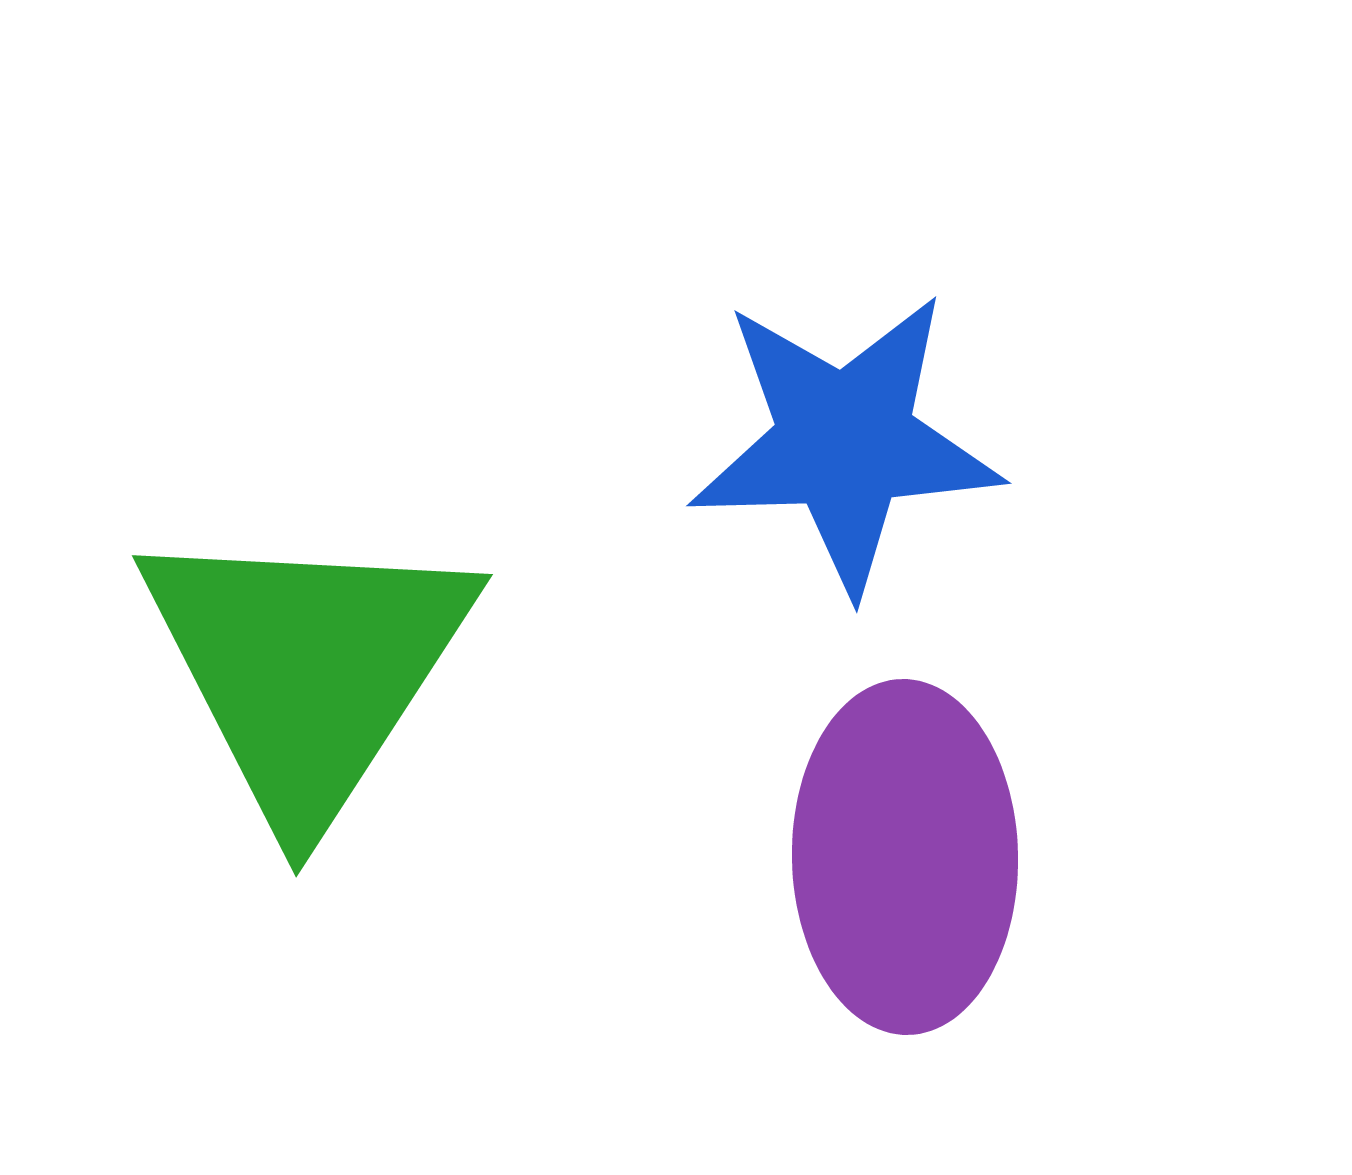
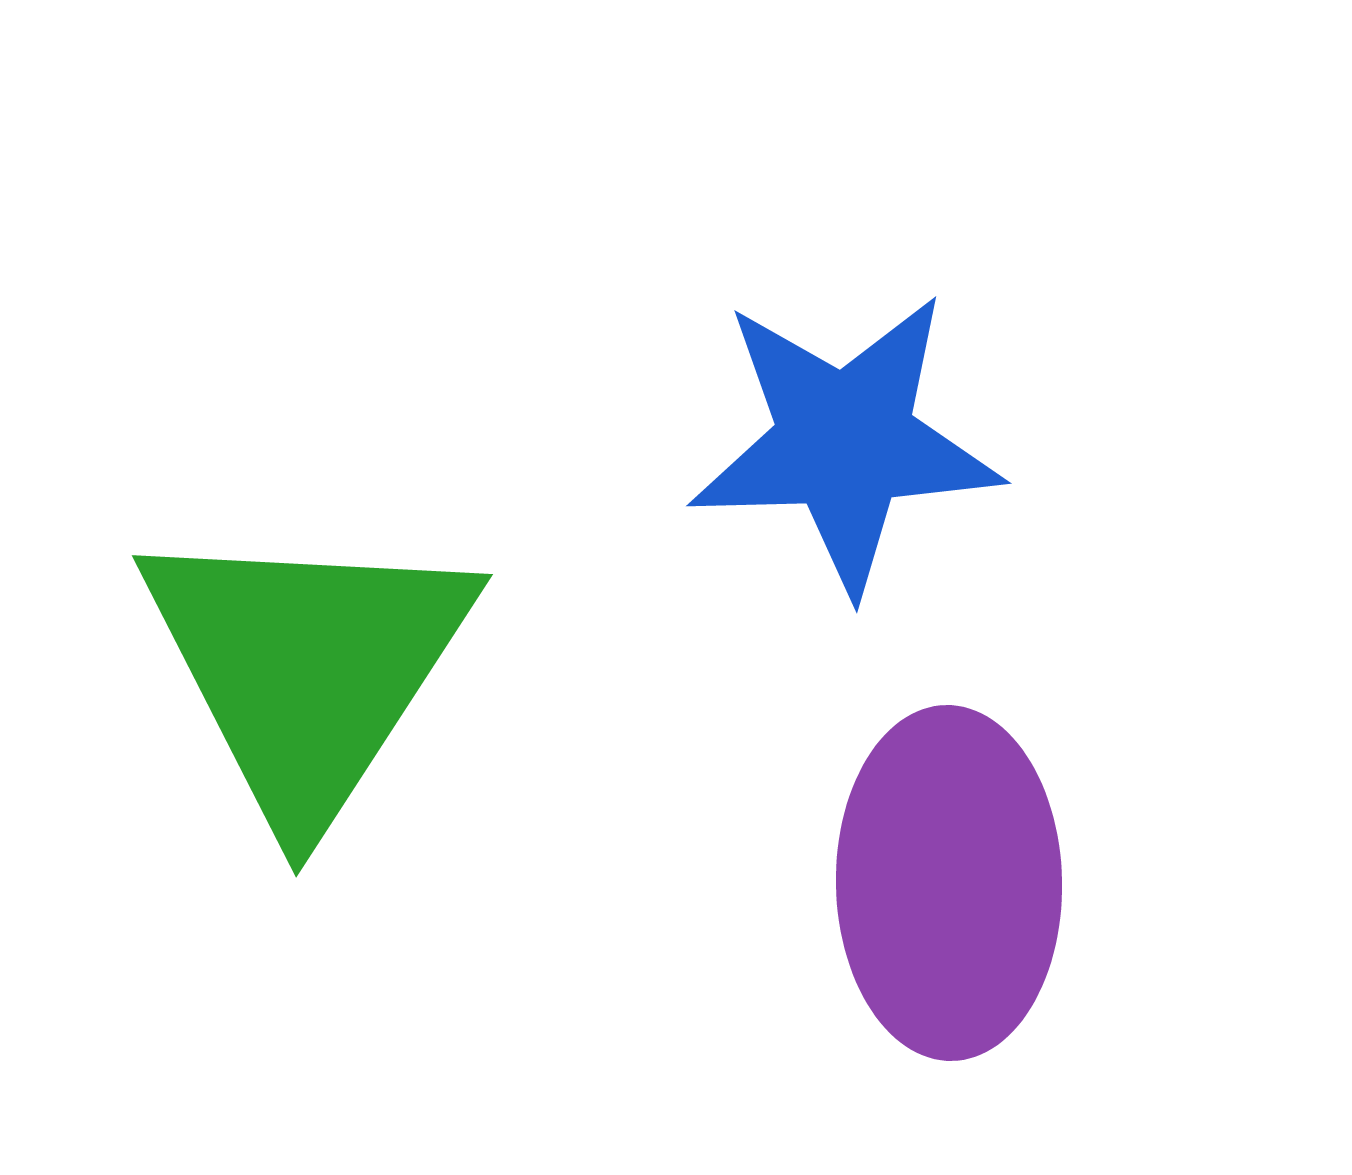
purple ellipse: moved 44 px right, 26 px down
